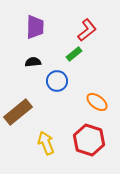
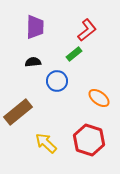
orange ellipse: moved 2 px right, 4 px up
yellow arrow: rotated 25 degrees counterclockwise
